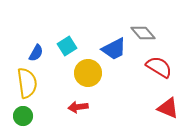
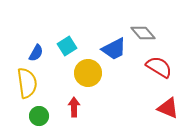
red arrow: moved 4 px left; rotated 96 degrees clockwise
green circle: moved 16 px right
